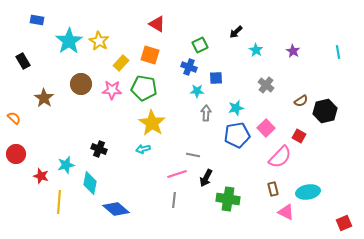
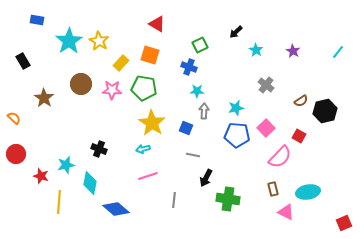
cyan line at (338, 52): rotated 48 degrees clockwise
blue square at (216, 78): moved 30 px left, 50 px down; rotated 24 degrees clockwise
gray arrow at (206, 113): moved 2 px left, 2 px up
blue pentagon at (237, 135): rotated 15 degrees clockwise
pink line at (177, 174): moved 29 px left, 2 px down
